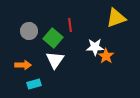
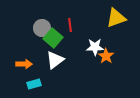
gray circle: moved 13 px right, 3 px up
white triangle: rotated 18 degrees clockwise
orange arrow: moved 1 px right, 1 px up
